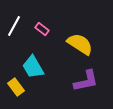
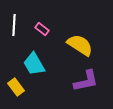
white line: moved 1 px up; rotated 25 degrees counterclockwise
yellow semicircle: moved 1 px down
cyan trapezoid: moved 1 px right, 3 px up
